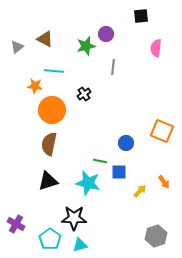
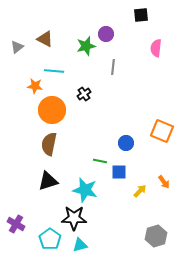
black square: moved 1 px up
cyan star: moved 3 px left, 7 px down
